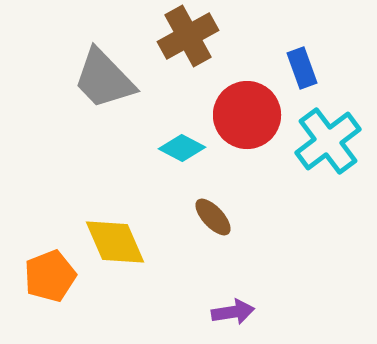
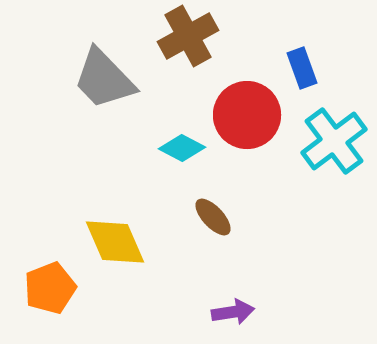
cyan cross: moved 6 px right
orange pentagon: moved 12 px down
